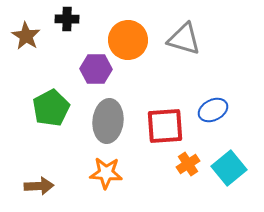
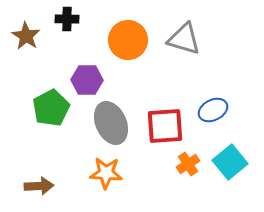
purple hexagon: moved 9 px left, 11 px down
gray ellipse: moved 3 px right, 2 px down; rotated 30 degrees counterclockwise
cyan square: moved 1 px right, 6 px up
